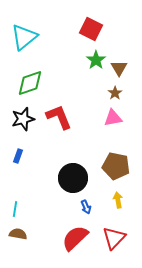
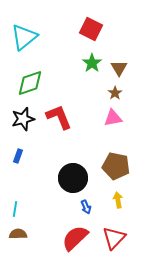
green star: moved 4 px left, 3 px down
brown semicircle: rotated 12 degrees counterclockwise
